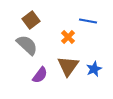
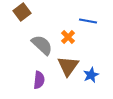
brown square: moved 9 px left, 8 px up
gray semicircle: moved 15 px right
blue star: moved 3 px left, 6 px down
purple semicircle: moved 1 px left, 5 px down; rotated 30 degrees counterclockwise
